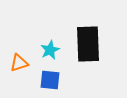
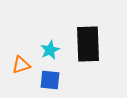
orange triangle: moved 2 px right, 2 px down
